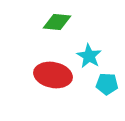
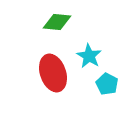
red ellipse: moved 2 px up; rotated 60 degrees clockwise
cyan pentagon: rotated 25 degrees clockwise
